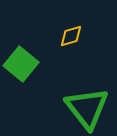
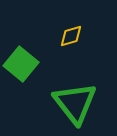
green triangle: moved 12 px left, 5 px up
